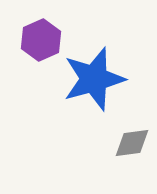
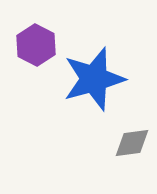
purple hexagon: moved 5 px left, 5 px down; rotated 9 degrees counterclockwise
